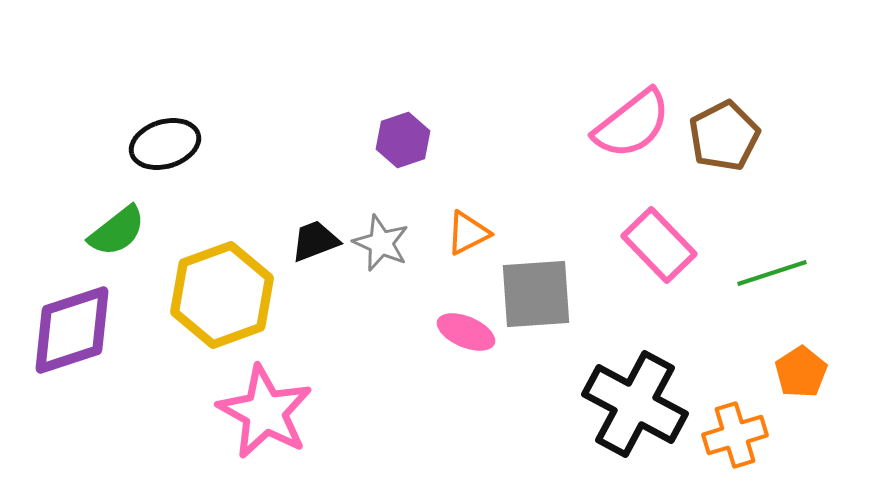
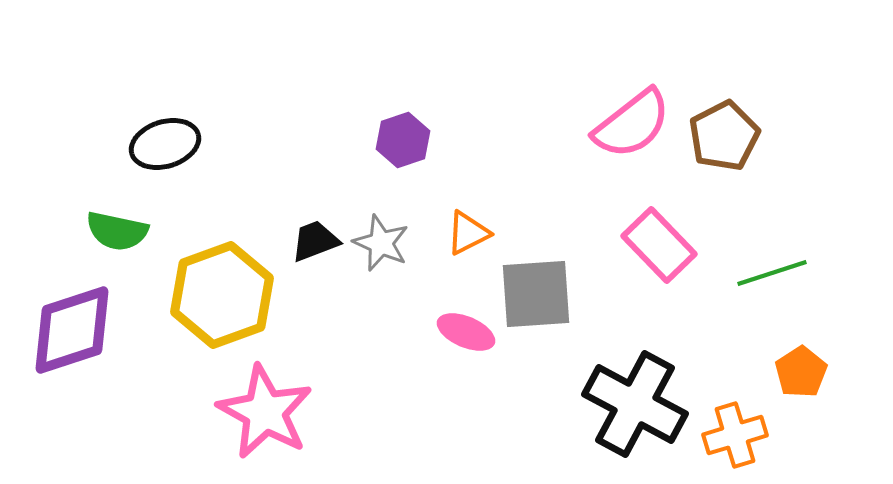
green semicircle: rotated 50 degrees clockwise
